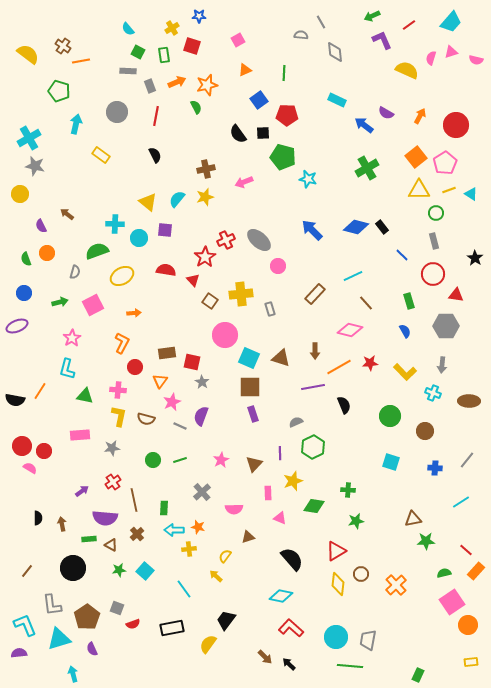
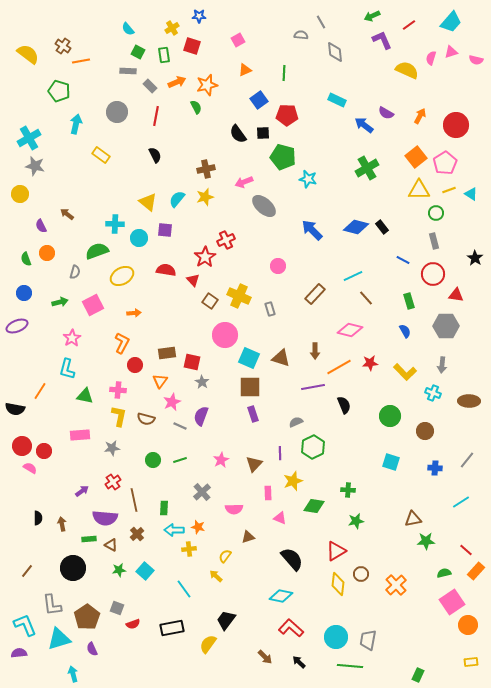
gray rectangle at (150, 86): rotated 24 degrees counterclockwise
gray ellipse at (259, 240): moved 5 px right, 34 px up
blue line at (402, 255): moved 1 px right, 5 px down; rotated 16 degrees counterclockwise
yellow cross at (241, 294): moved 2 px left, 2 px down; rotated 30 degrees clockwise
brown line at (366, 303): moved 5 px up
red circle at (135, 367): moved 2 px up
black semicircle at (15, 400): moved 9 px down
black arrow at (289, 664): moved 10 px right, 2 px up
